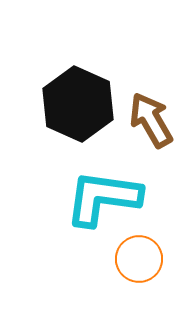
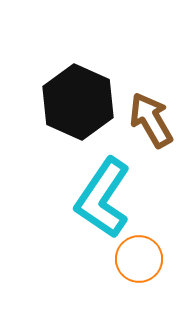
black hexagon: moved 2 px up
cyan L-shape: rotated 64 degrees counterclockwise
